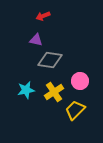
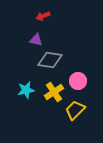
pink circle: moved 2 px left
